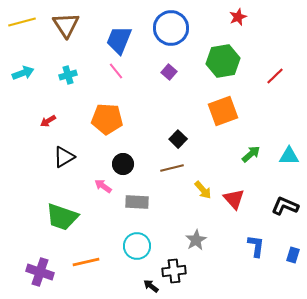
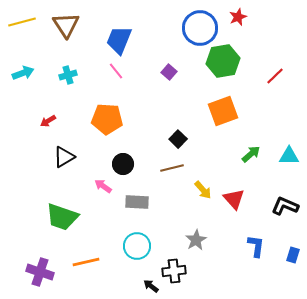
blue circle: moved 29 px right
